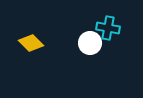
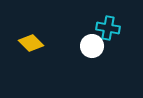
white circle: moved 2 px right, 3 px down
